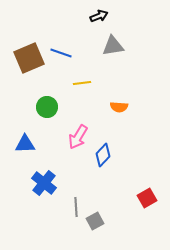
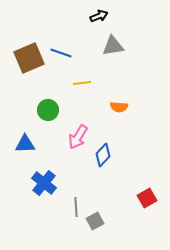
green circle: moved 1 px right, 3 px down
